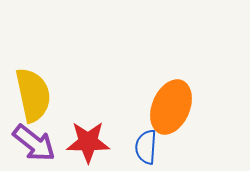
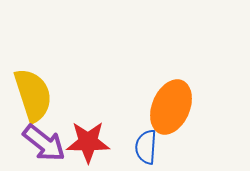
yellow semicircle: rotated 6 degrees counterclockwise
purple arrow: moved 10 px right
